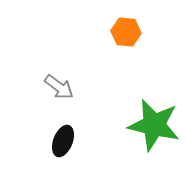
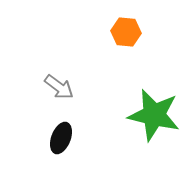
green star: moved 10 px up
black ellipse: moved 2 px left, 3 px up
